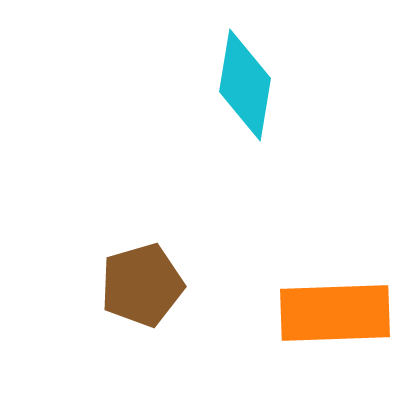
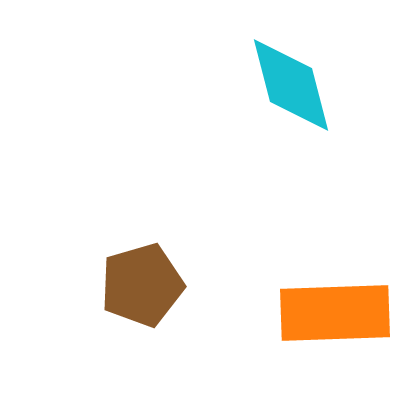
cyan diamond: moved 46 px right; rotated 24 degrees counterclockwise
